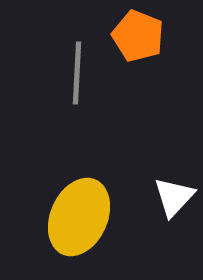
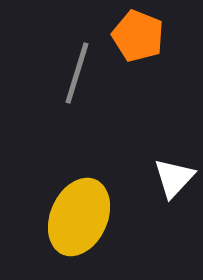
gray line: rotated 14 degrees clockwise
white triangle: moved 19 px up
